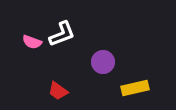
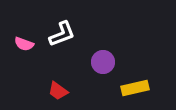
pink semicircle: moved 8 px left, 2 px down
